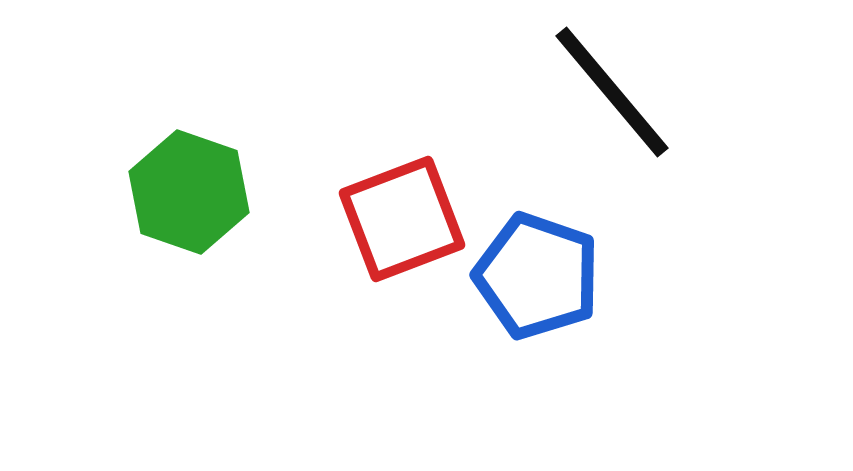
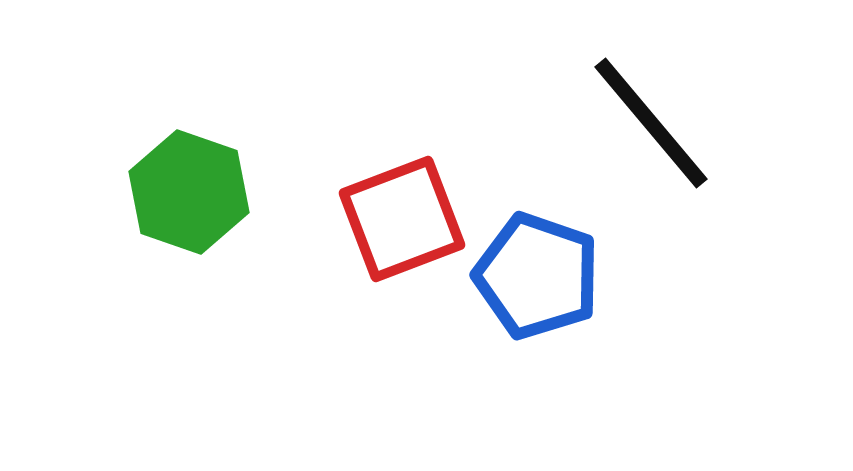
black line: moved 39 px right, 31 px down
